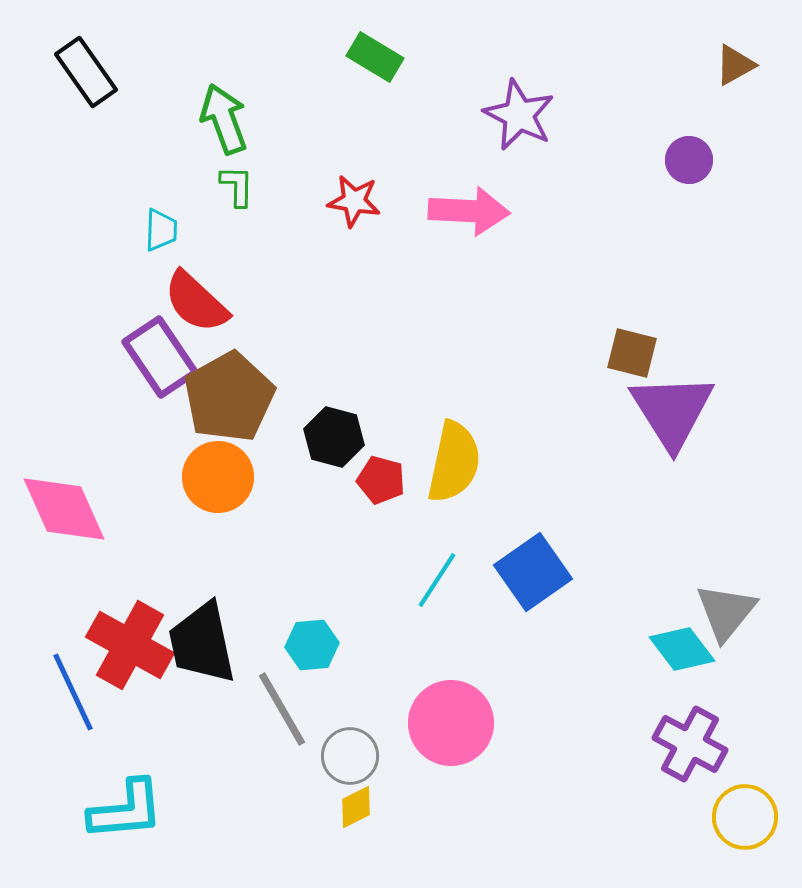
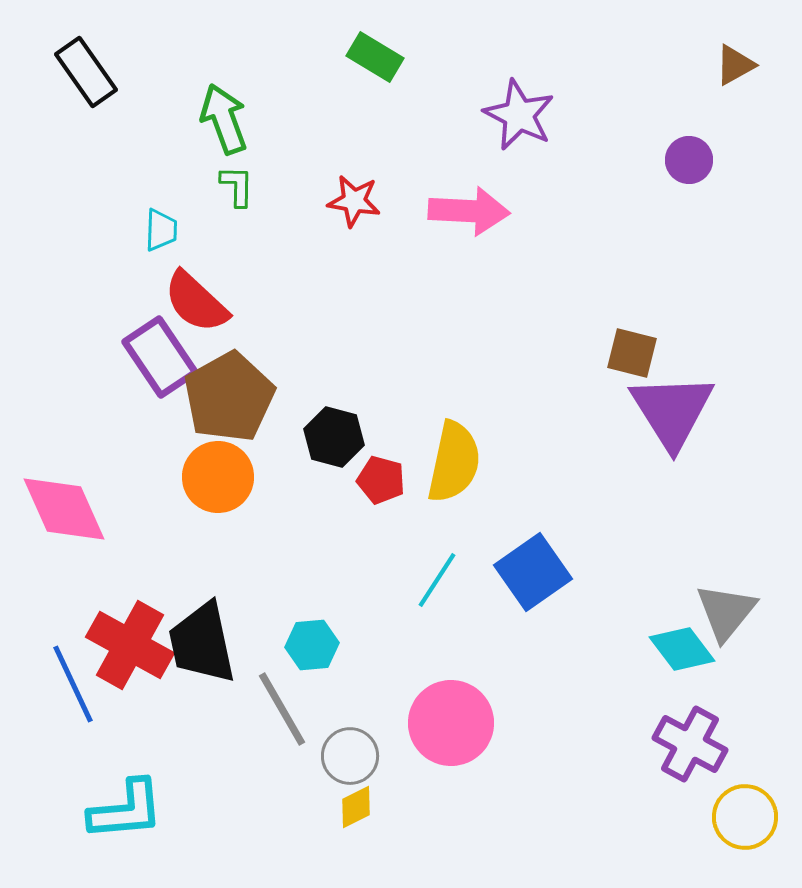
blue line: moved 8 px up
